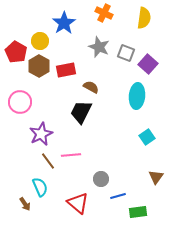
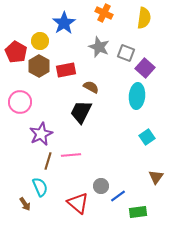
purple square: moved 3 px left, 4 px down
brown line: rotated 54 degrees clockwise
gray circle: moved 7 px down
blue line: rotated 21 degrees counterclockwise
